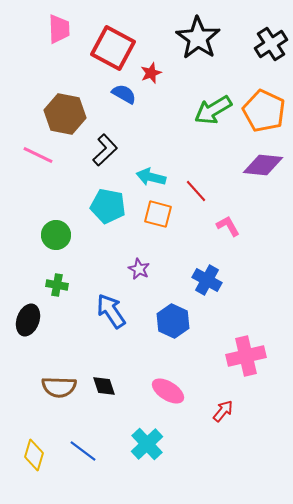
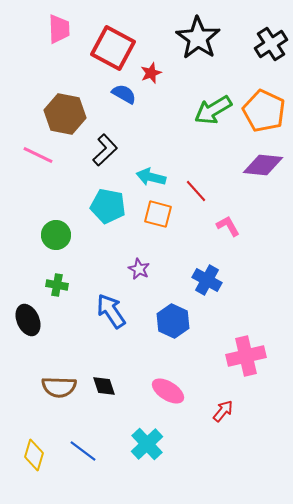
black ellipse: rotated 44 degrees counterclockwise
